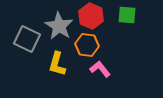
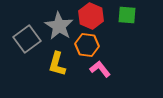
gray square: rotated 28 degrees clockwise
